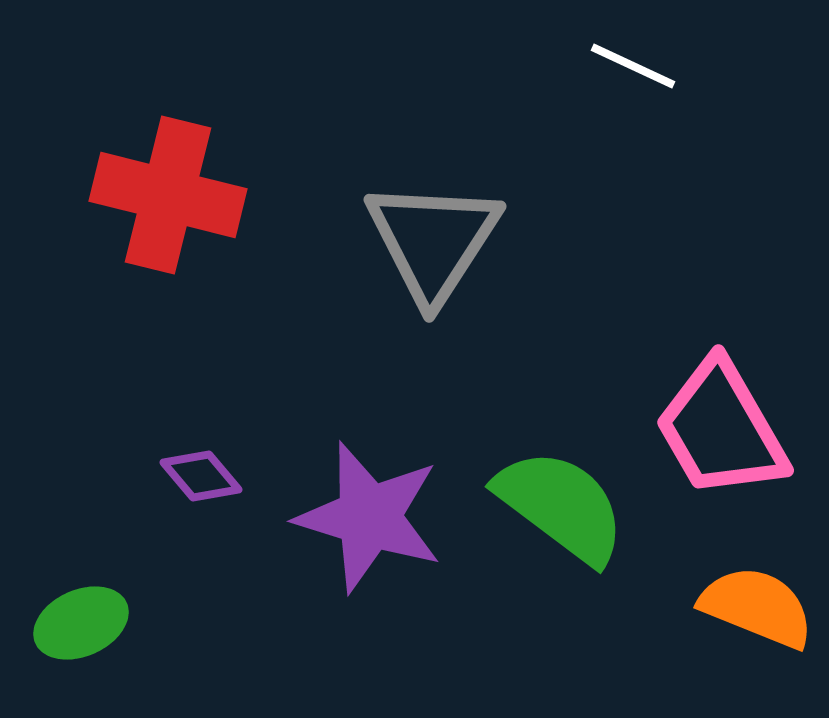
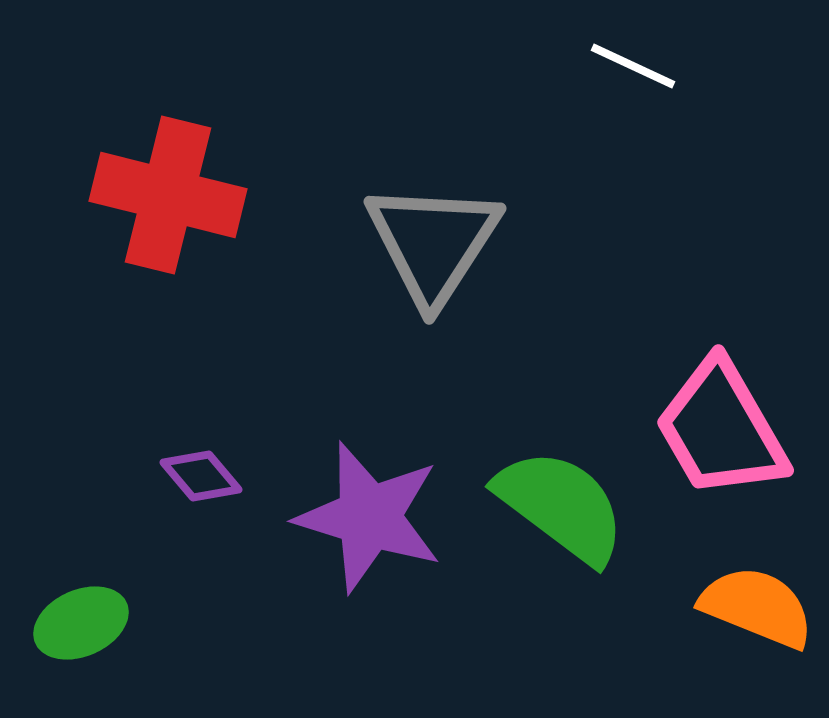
gray triangle: moved 2 px down
